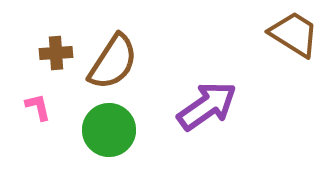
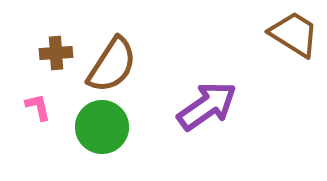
brown semicircle: moved 1 px left, 3 px down
green circle: moved 7 px left, 3 px up
